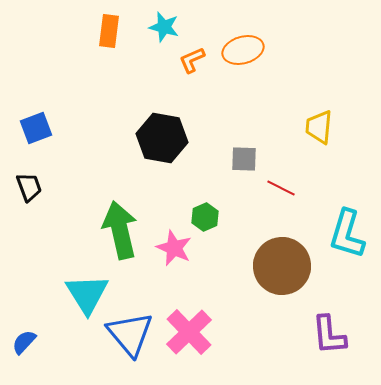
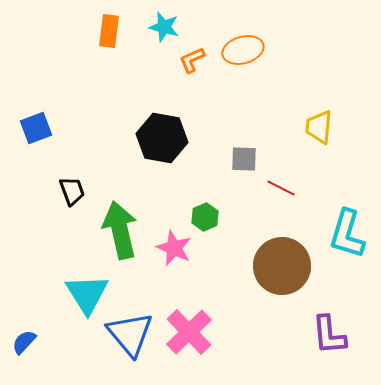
black trapezoid: moved 43 px right, 4 px down
